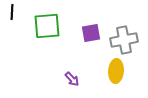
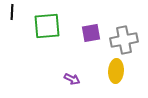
purple arrow: rotated 21 degrees counterclockwise
